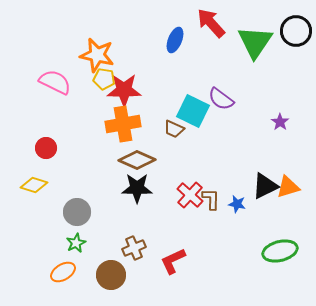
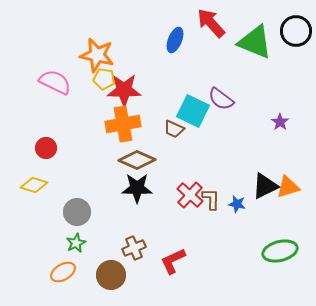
green triangle: rotated 42 degrees counterclockwise
